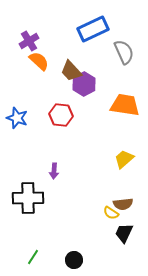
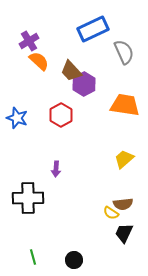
red hexagon: rotated 25 degrees clockwise
purple arrow: moved 2 px right, 2 px up
green line: rotated 49 degrees counterclockwise
